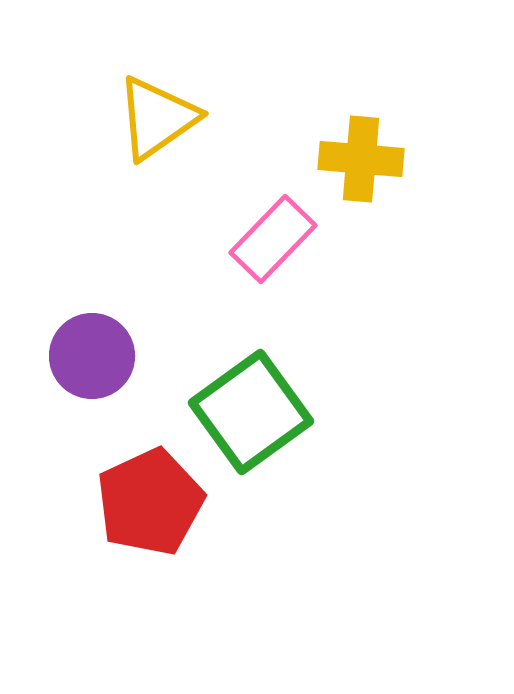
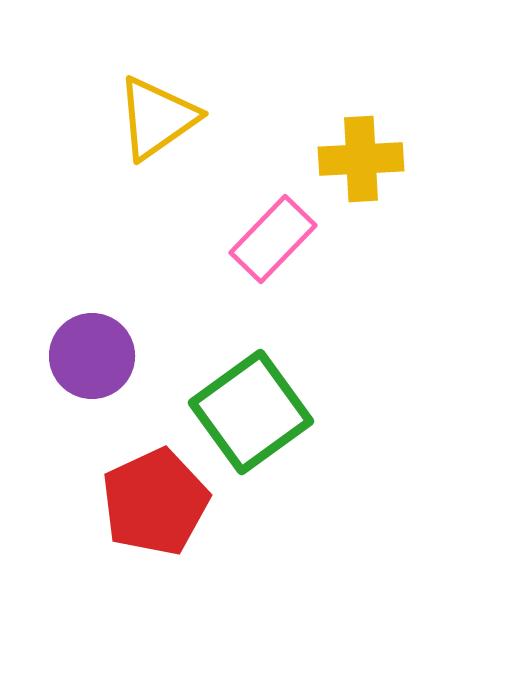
yellow cross: rotated 8 degrees counterclockwise
red pentagon: moved 5 px right
